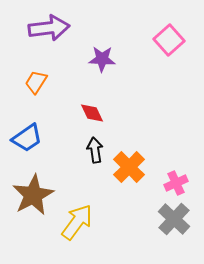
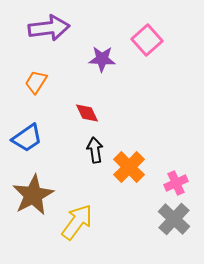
pink square: moved 22 px left
red diamond: moved 5 px left
